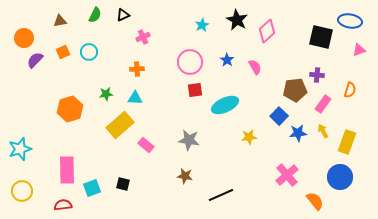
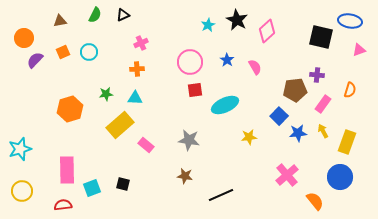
cyan star at (202, 25): moved 6 px right
pink cross at (143, 37): moved 2 px left, 6 px down
